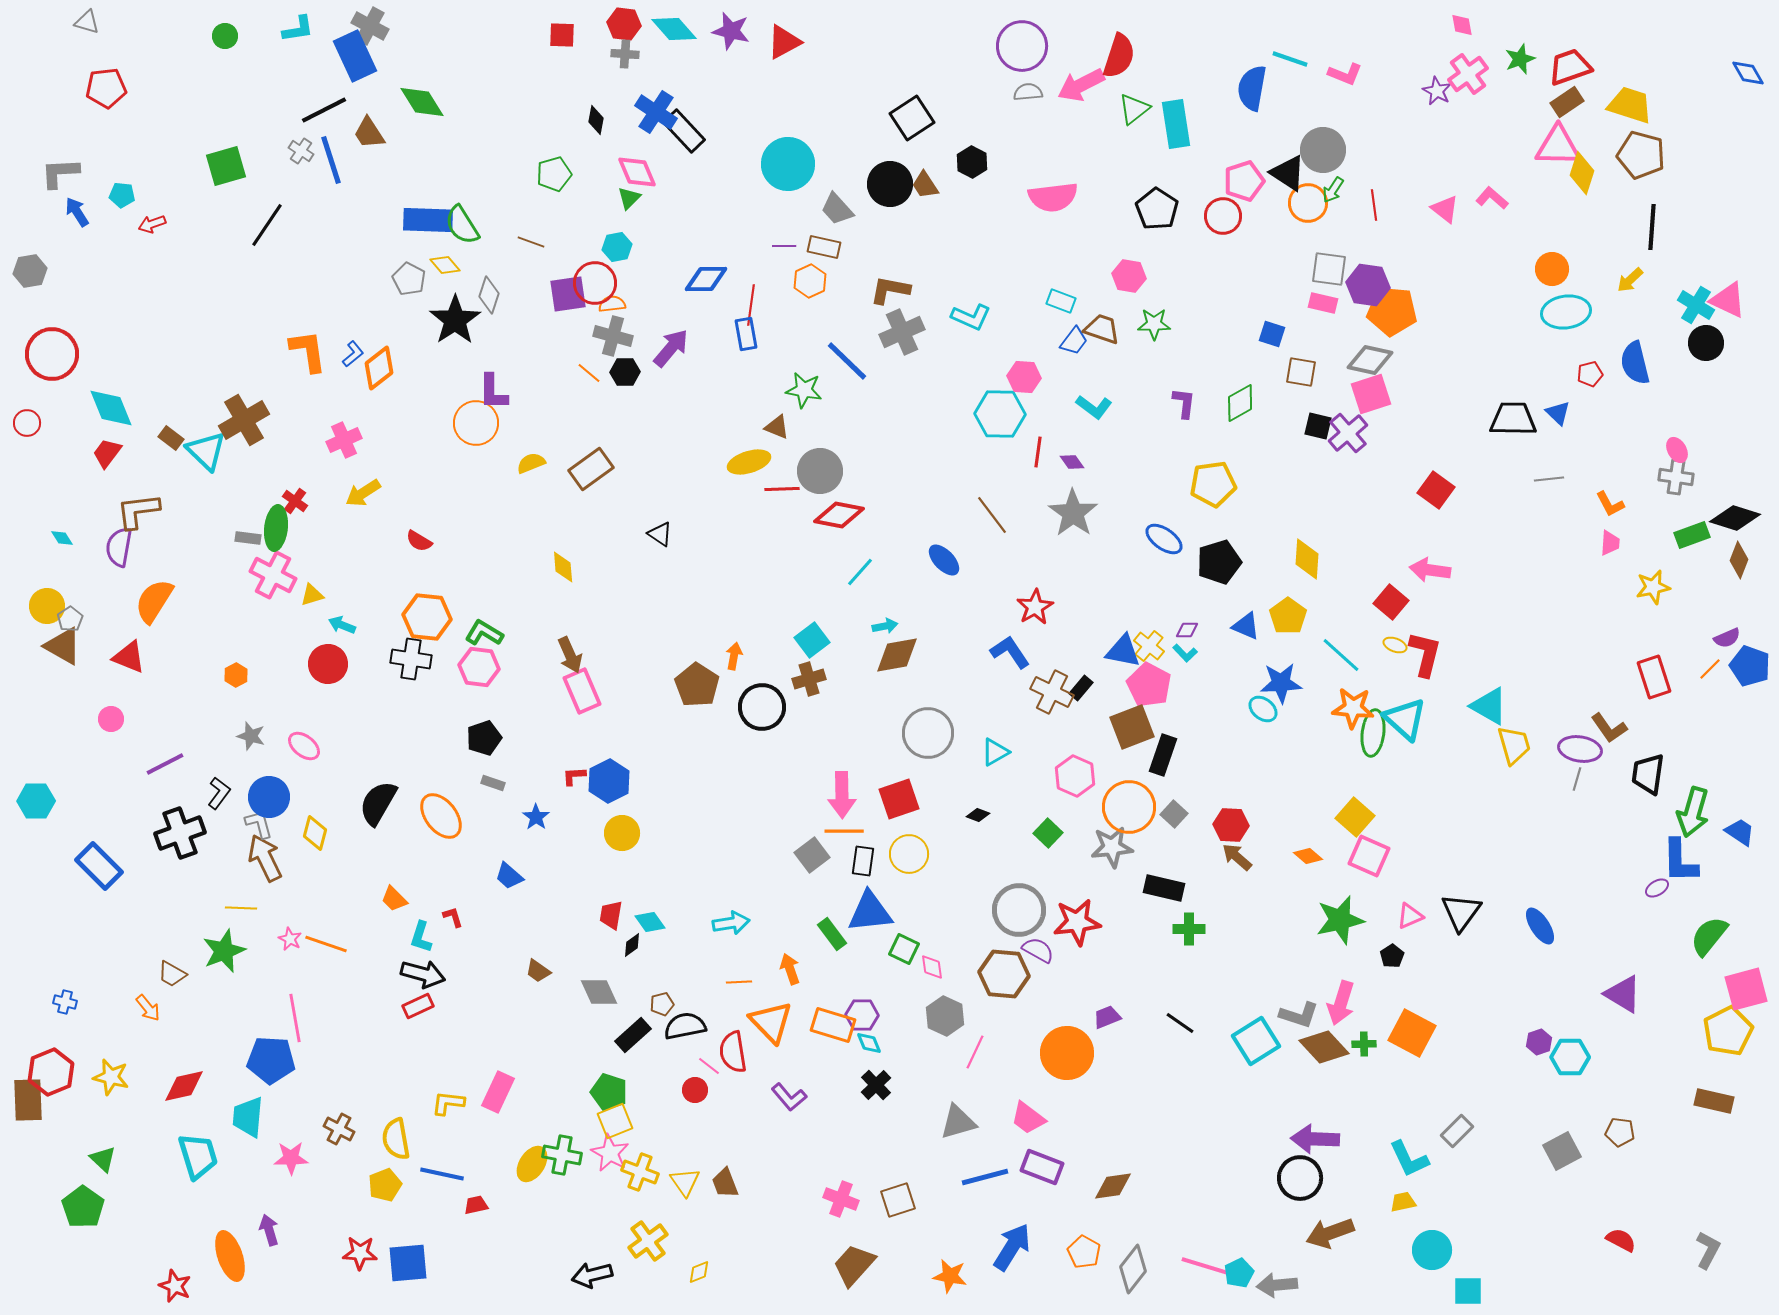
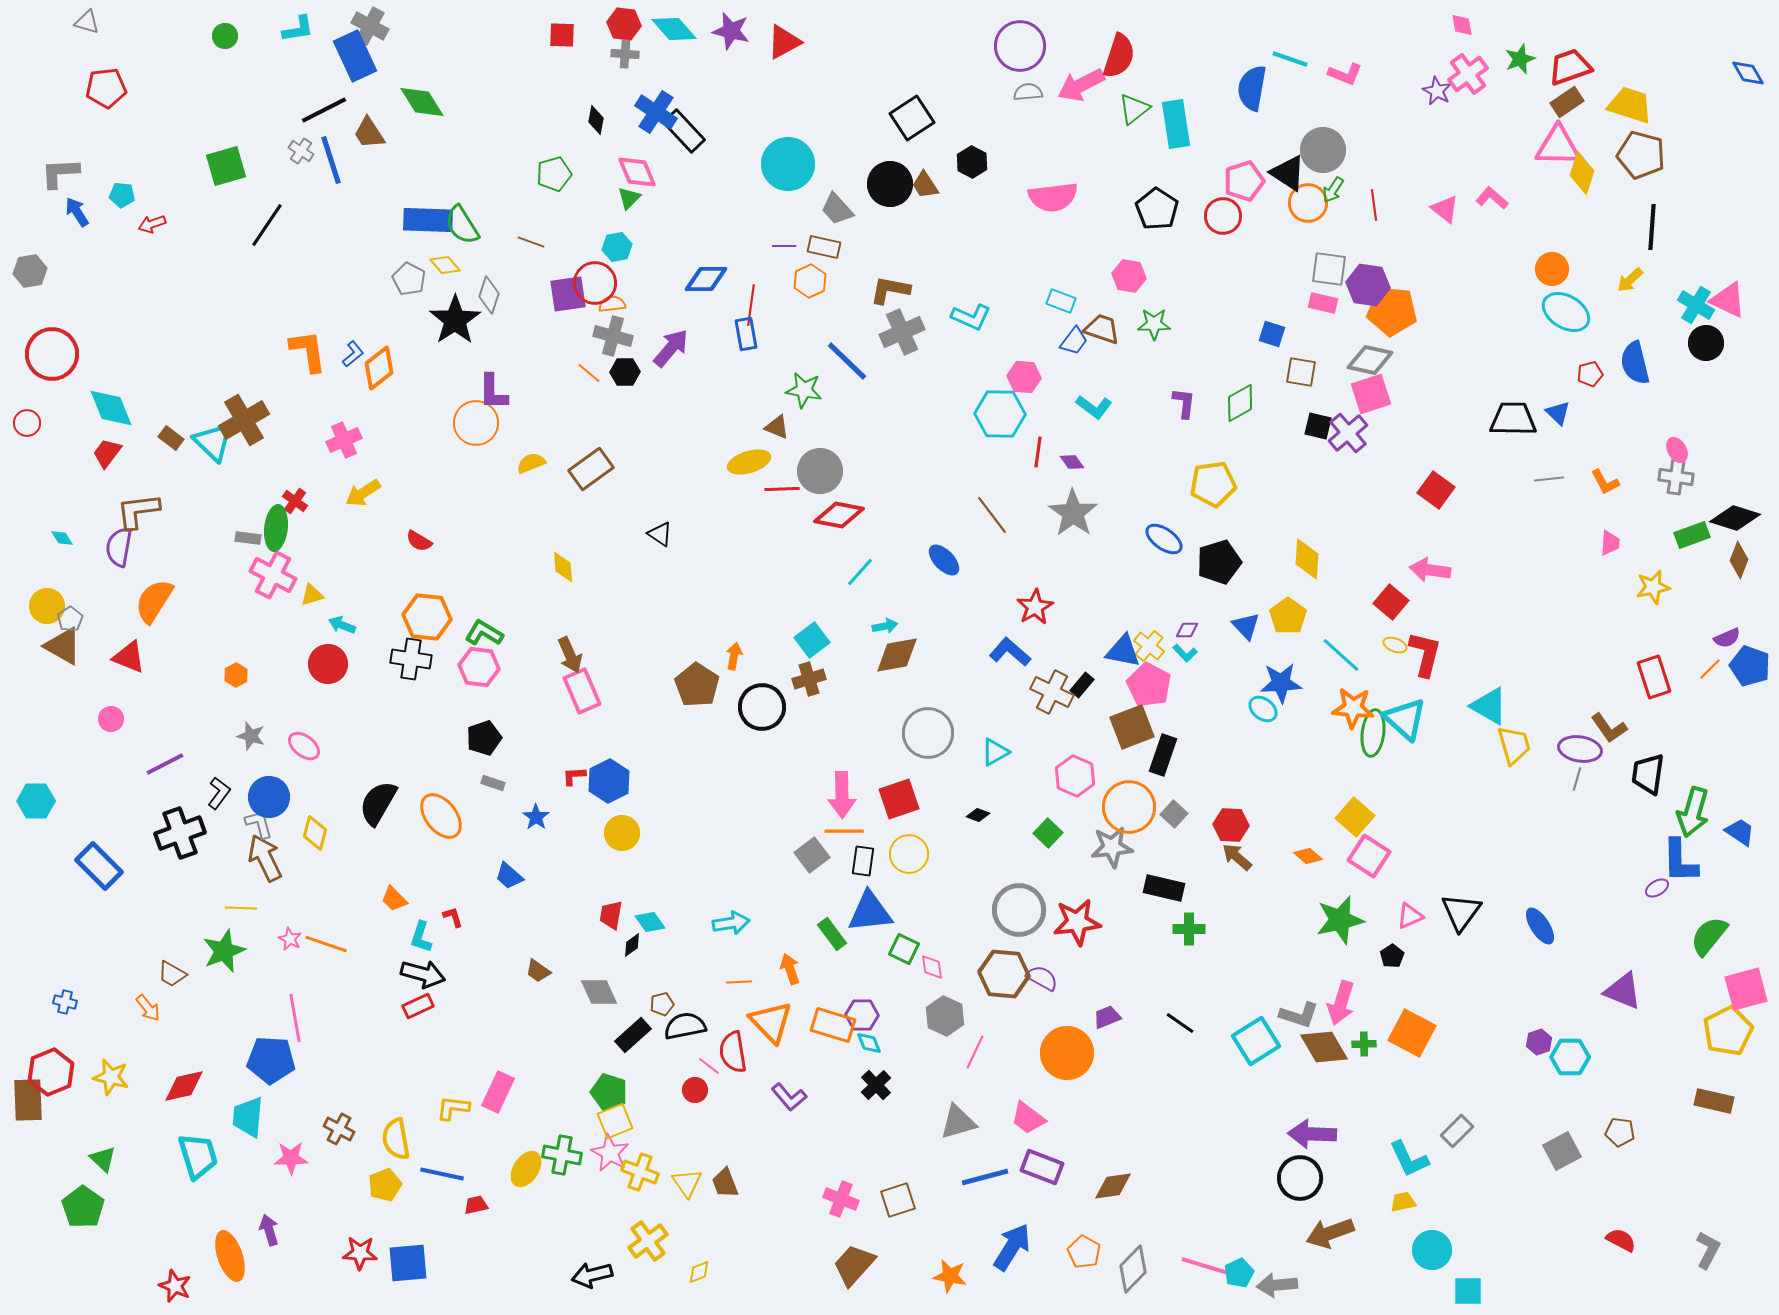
purple circle at (1022, 46): moved 2 px left
cyan ellipse at (1566, 312): rotated 39 degrees clockwise
cyan triangle at (206, 451): moved 7 px right, 9 px up
orange L-shape at (1610, 504): moved 5 px left, 22 px up
blue triangle at (1246, 626): rotated 24 degrees clockwise
blue L-shape at (1010, 652): rotated 15 degrees counterclockwise
black rectangle at (1081, 688): moved 1 px right, 3 px up
pink square at (1369, 856): rotated 9 degrees clockwise
purple semicircle at (1038, 950): moved 4 px right, 28 px down
purple triangle at (1623, 994): moved 3 px up; rotated 9 degrees counterclockwise
brown diamond at (1324, 1047): rotated 12 degrees clockwise
yellow L-shape at (448, 1103): moved 5 px right, 5 px down
purple arrow at (1315, 1139): moved 3 px left, 5 px up
yellow ellipse at (532, 1164): moved 6 px left, 5 px down
yellow triangle at (685, 1182): moved 2 px right, 1 px down
gray diamond at (1133, 1269): rotated 6 degrees clockwise
